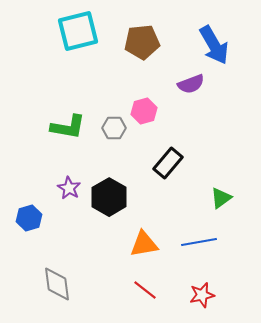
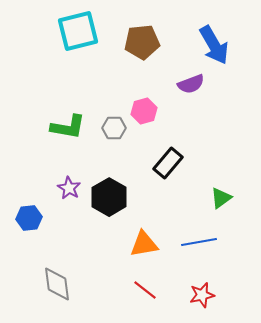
blue hexagon: rotated 10 degrees clockwise
